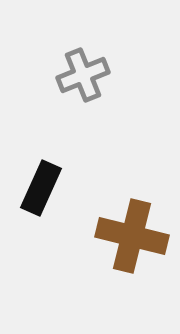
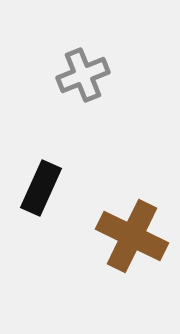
brown cross: rotated 12 degrees clockwise
